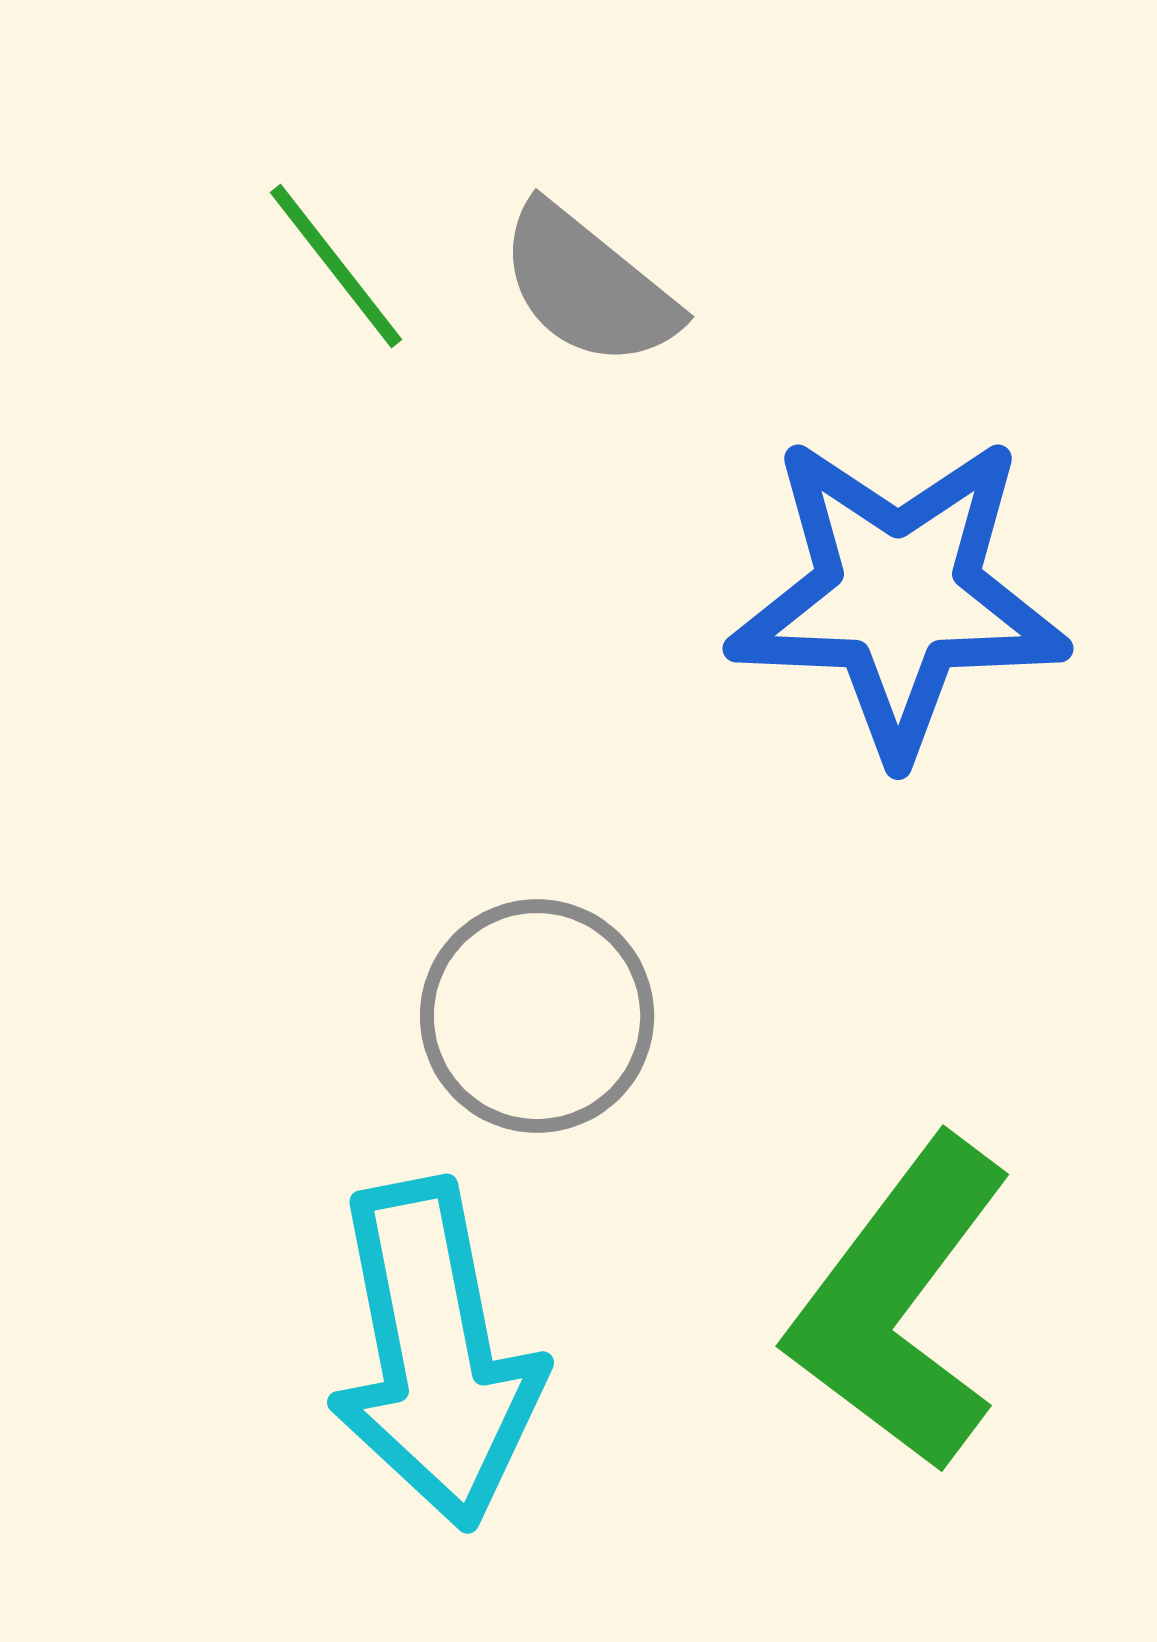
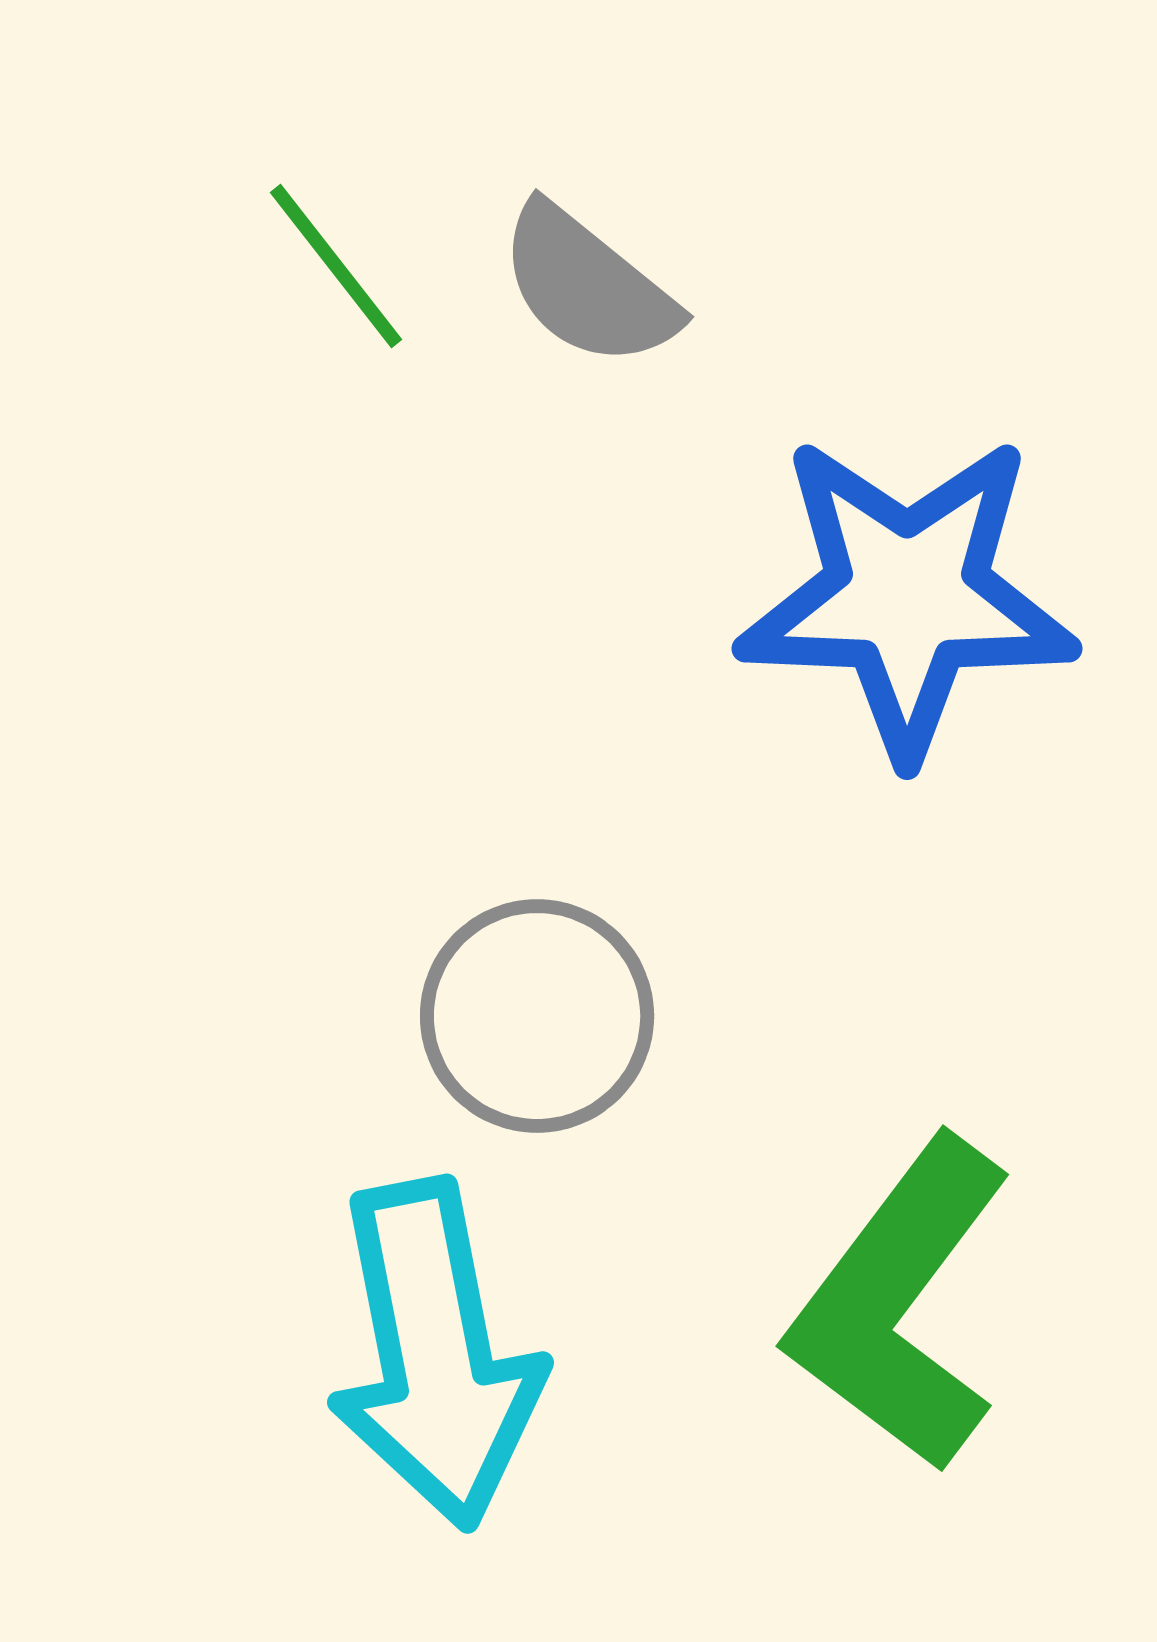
blue star: moved 9 px right
